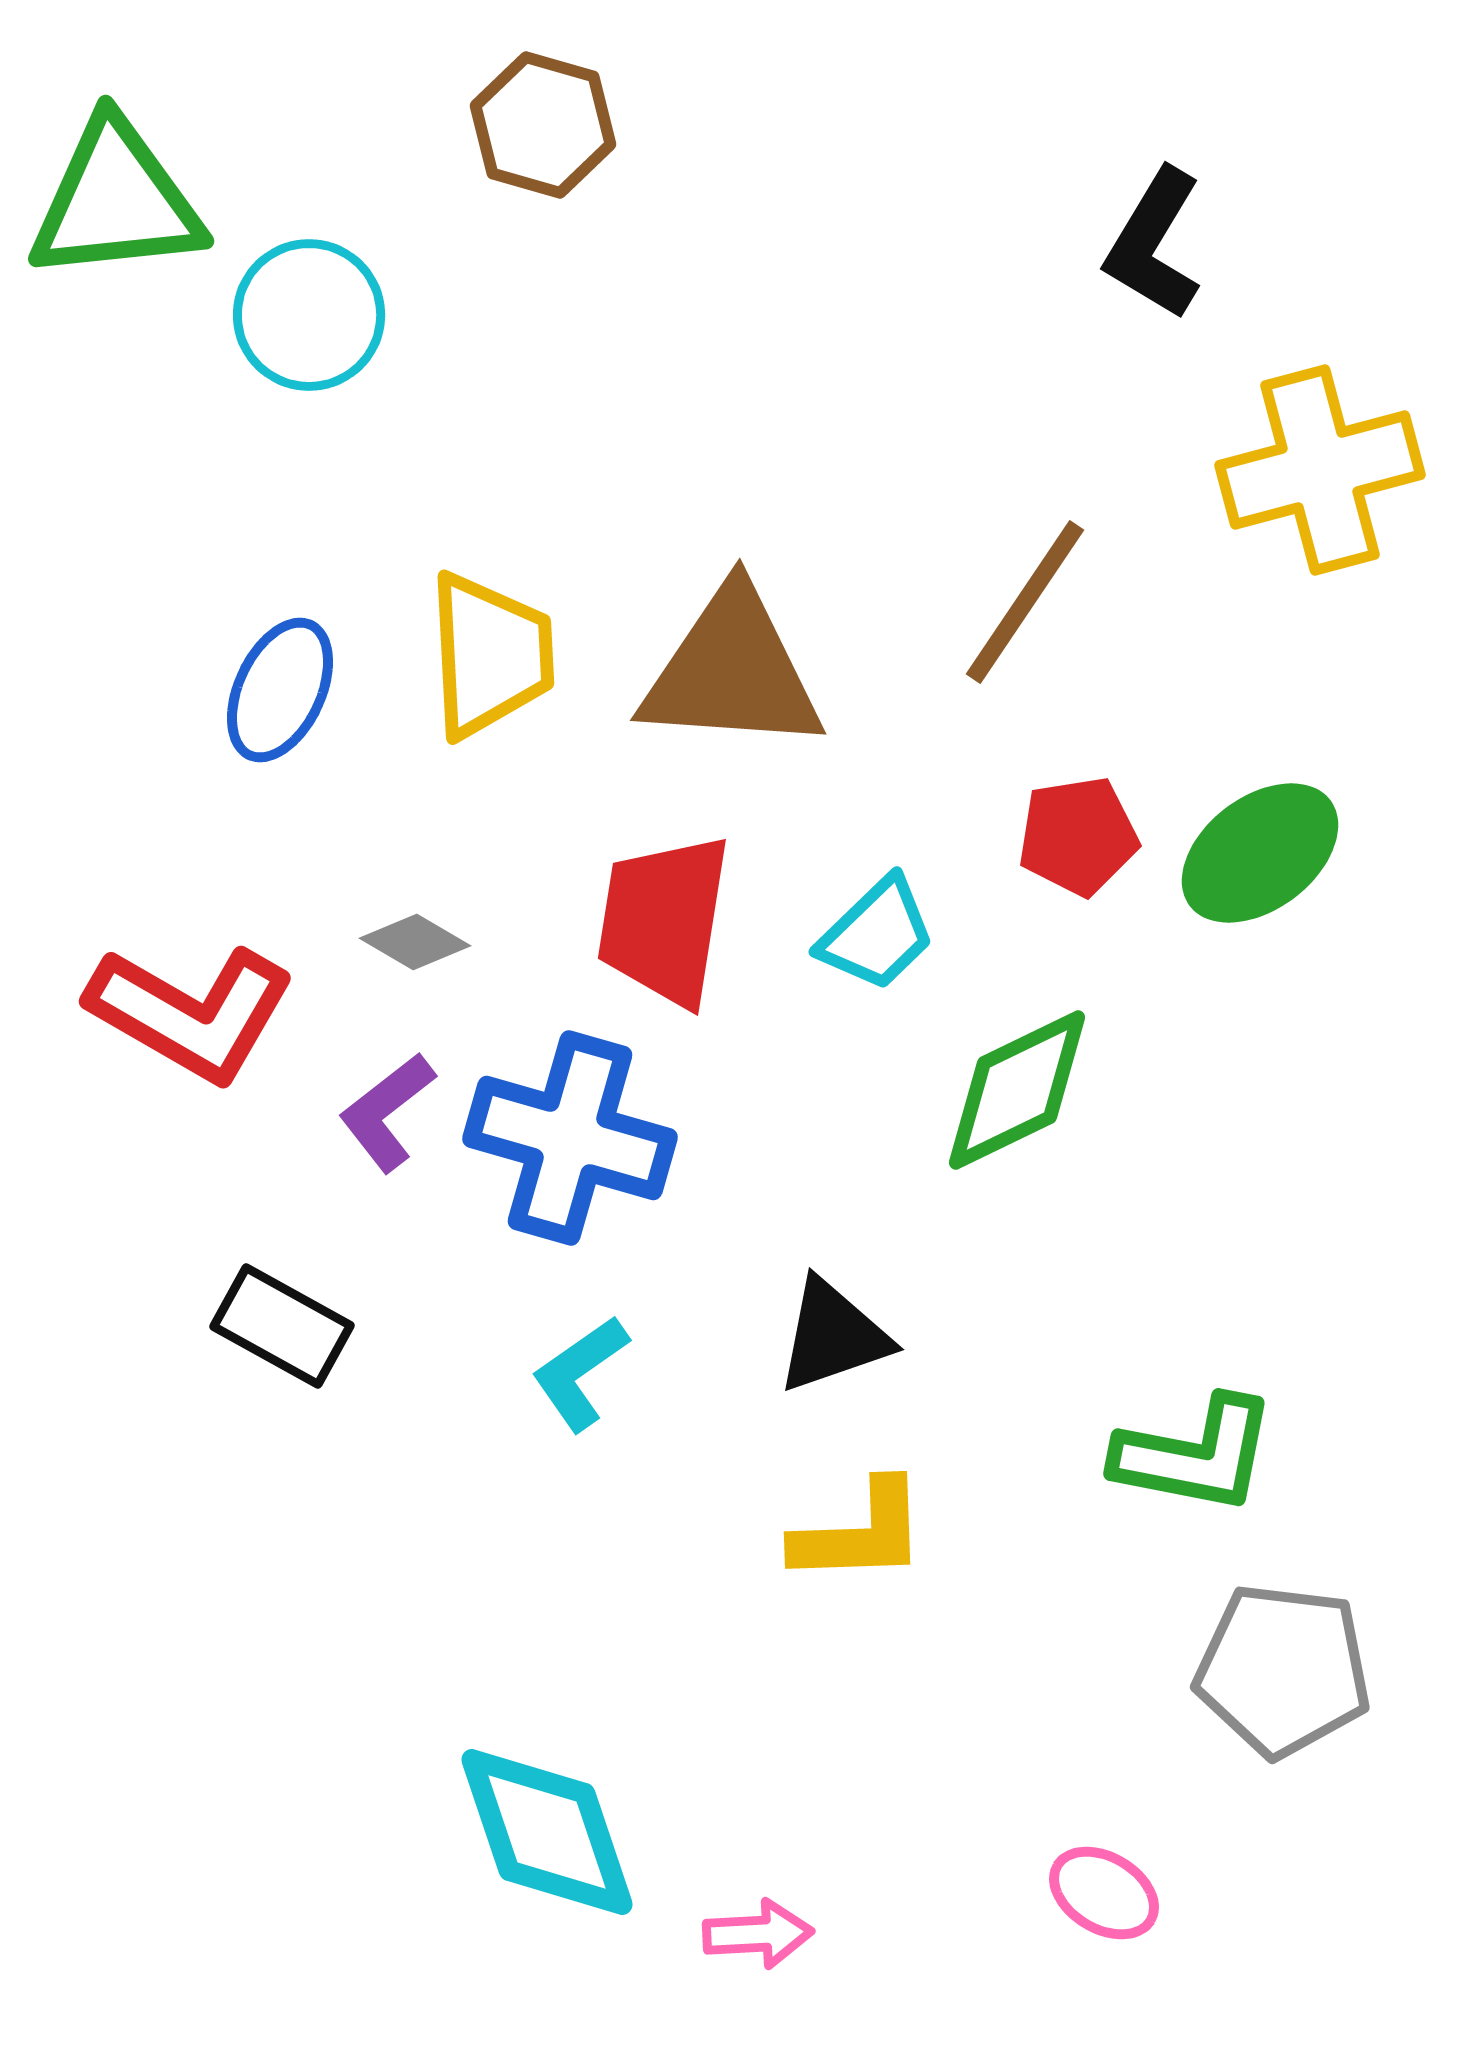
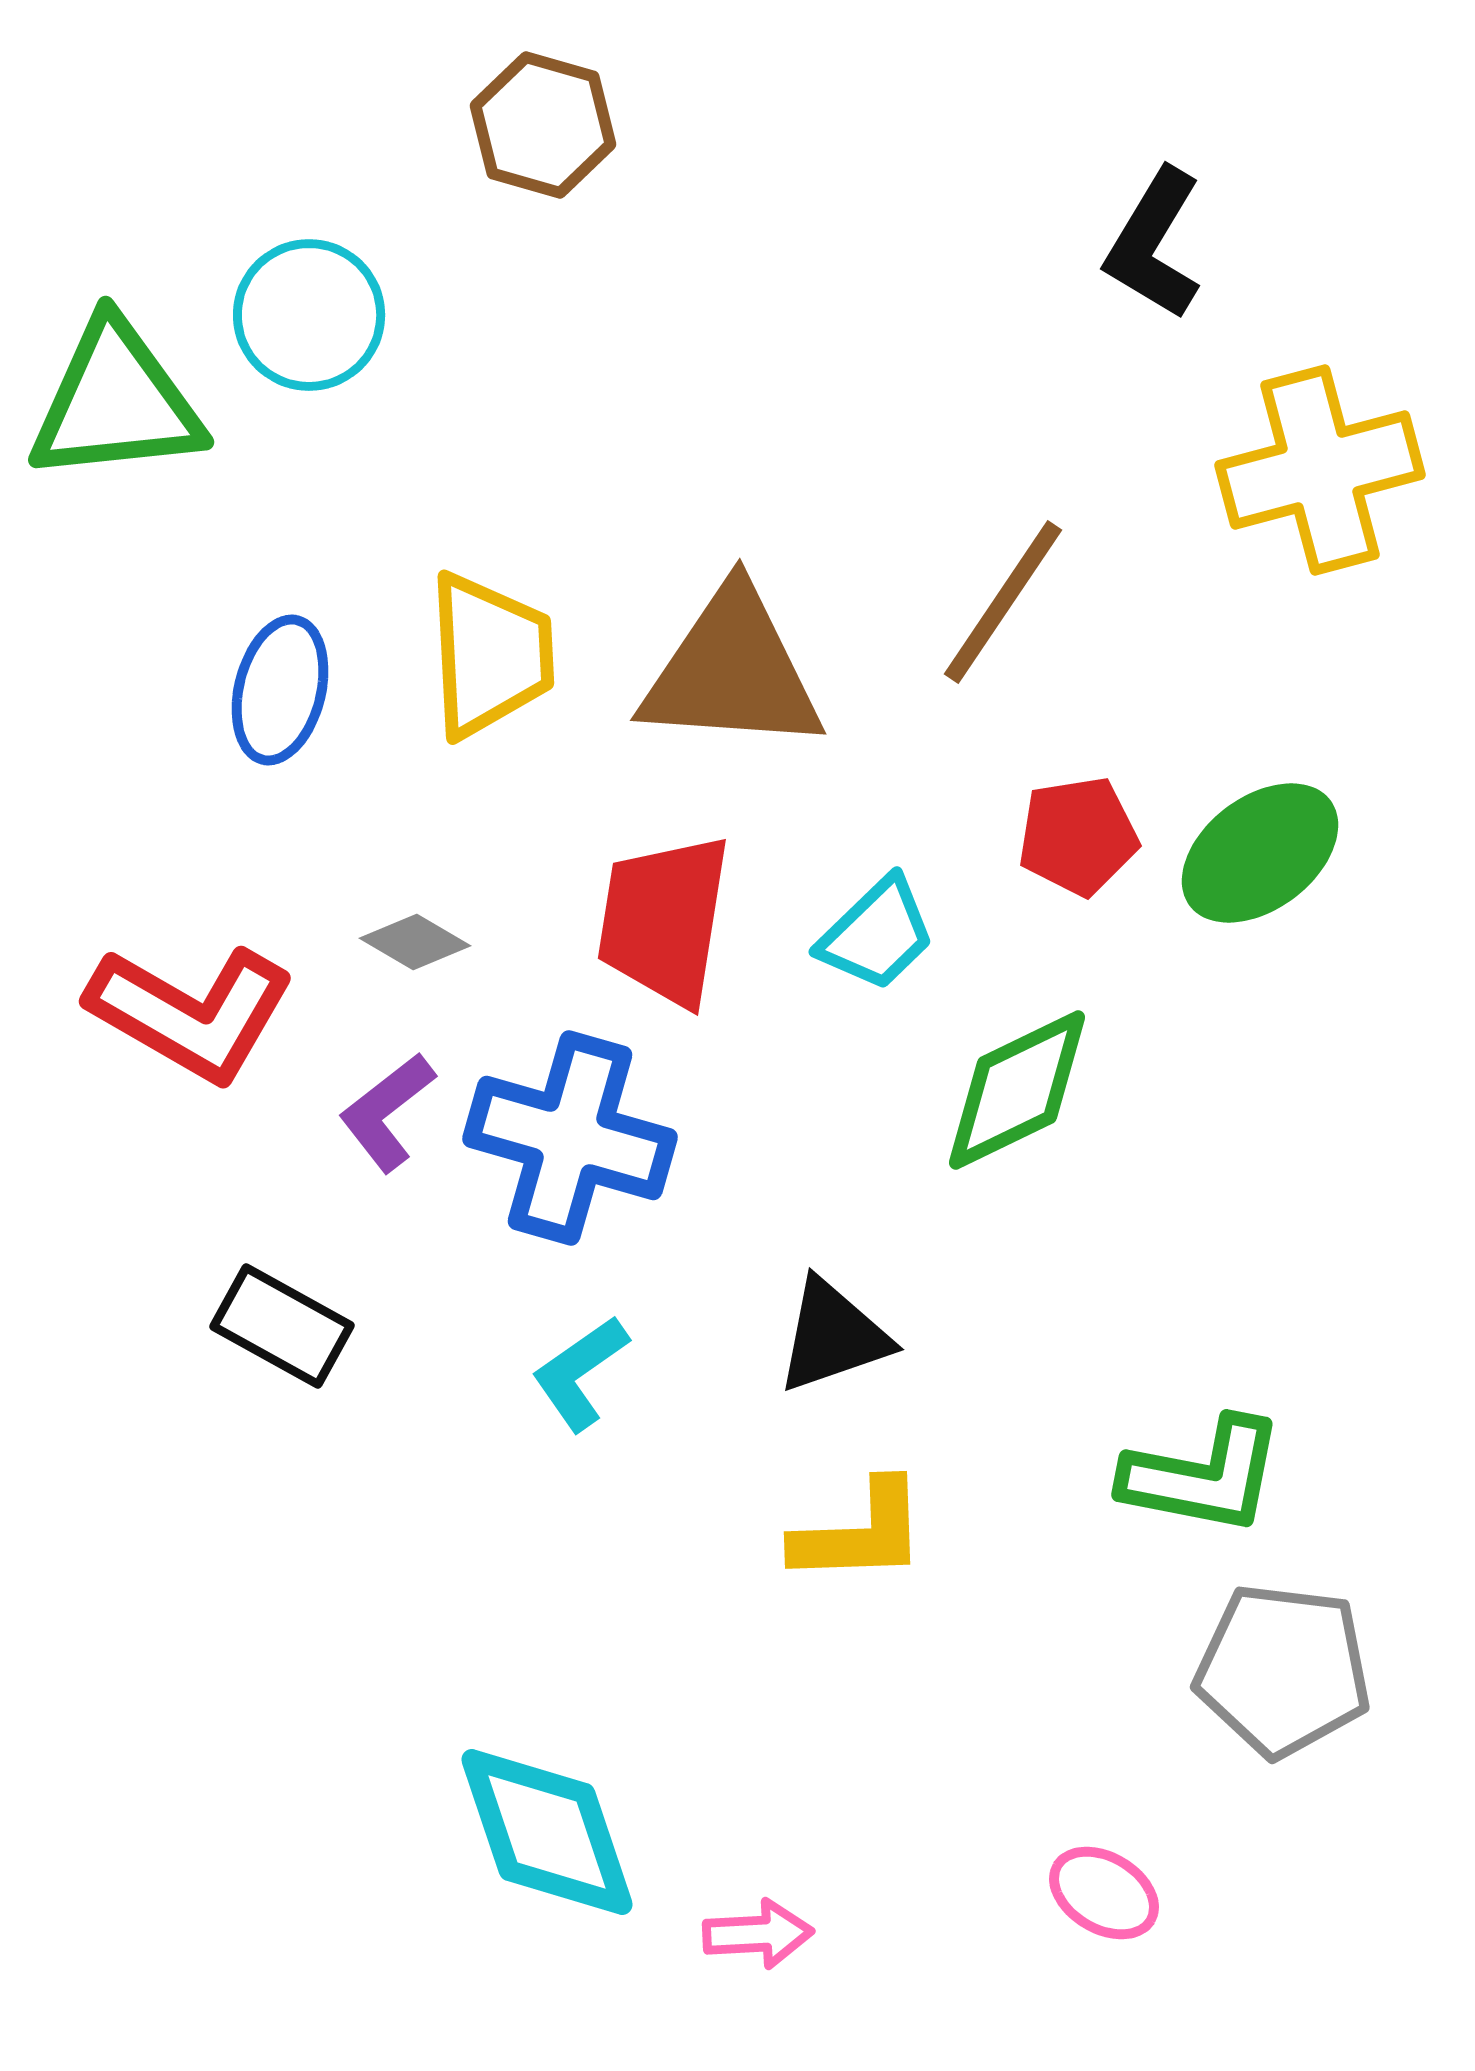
green triangle: moved 201 px down
brown line: moved 22 px left
blue ellipse: rotated 11 degrees counterclockwise
green L-shape: moved 8 px right, 21 px down
